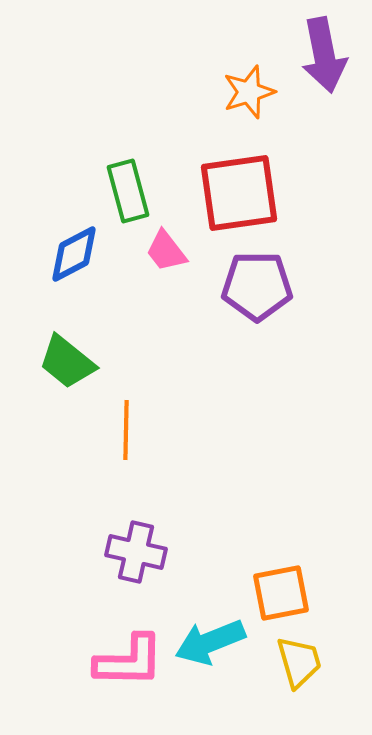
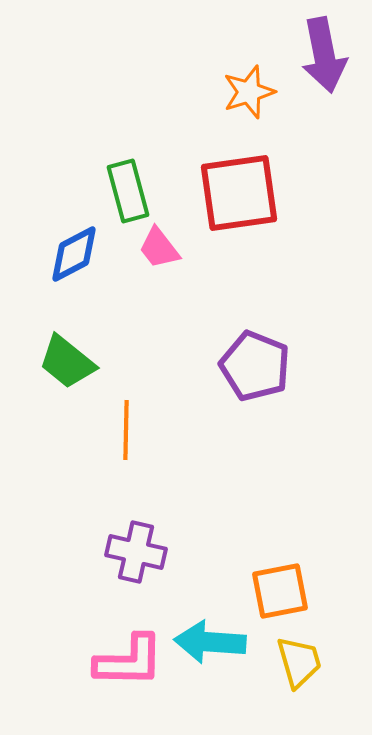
pink trapezoid: moved 7 px left, 3 px up
purple pentagon: moved 2 px left, 80 px down; rotated 22 degrees clockwise
orange square: moved 1 px left, 2 px up
cyan arrow: rotated 26 degrees clockwise
